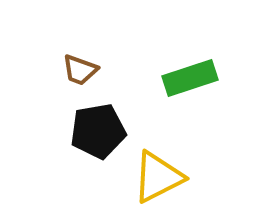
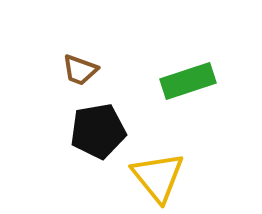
green rectangle: moved 2 px left, 3 px down
yellow triangle: rotated 42 degrees counterclockwise
